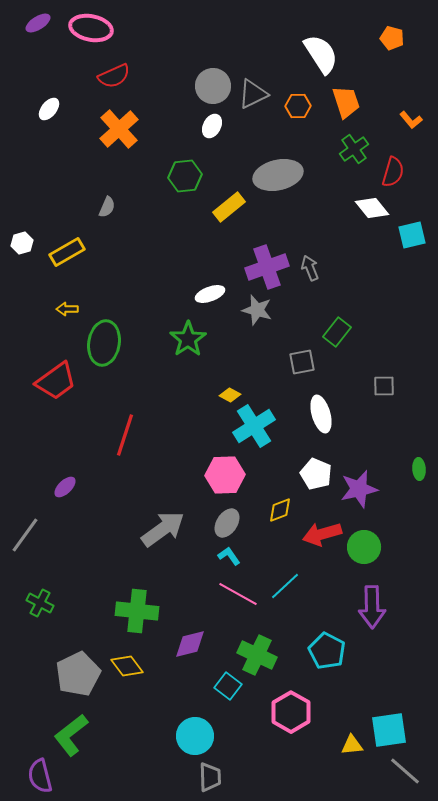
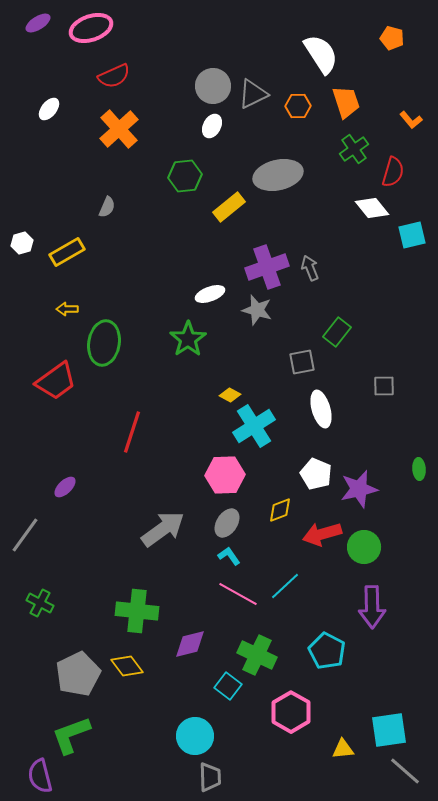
pink ellipse at (91, 28): rotated 30 degrees counterclockwise
white ellipse at (321, 414): moved 5 px up
red line at (125, 435): moved 7 px right, 3 px up
green L-shape at (71, 735): rotated 18 degrees clockwise
yellow triangle at (352, 745): moved 9 px left, 4 px down
